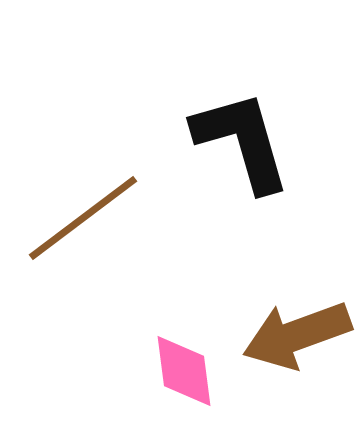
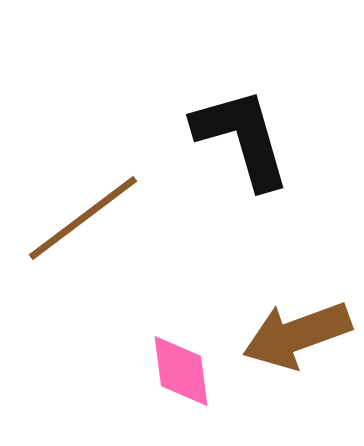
black L-shape: moved 3 px up
pink diamond: moved 3 px left
